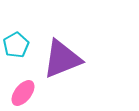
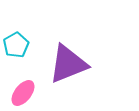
purple triangle: moved 6 px right, 5 px down
